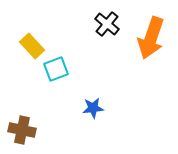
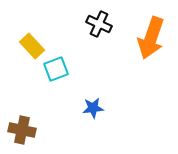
black cross: moved 8 px left; rotated 15 degrees counterclockwise
